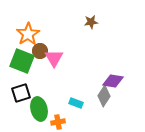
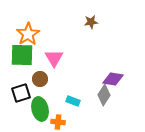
brown circle: moved 28 px down
green square: moved 6 px up; rotated 20 degrees counterclockwise
purple diamond: moved 2 px up
gray diamond: moved 1 px up
cyan rectangle: moved 3 px left, 2 px up
green ellipse: moved 1 px right
orange cross: rotated 16 degrees clockwise
